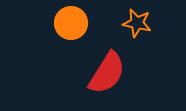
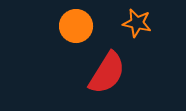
orange circle: moved 5 px right, 3 px down
